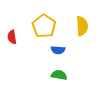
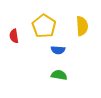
red semicircle: moved 2 px right, 1 px up
